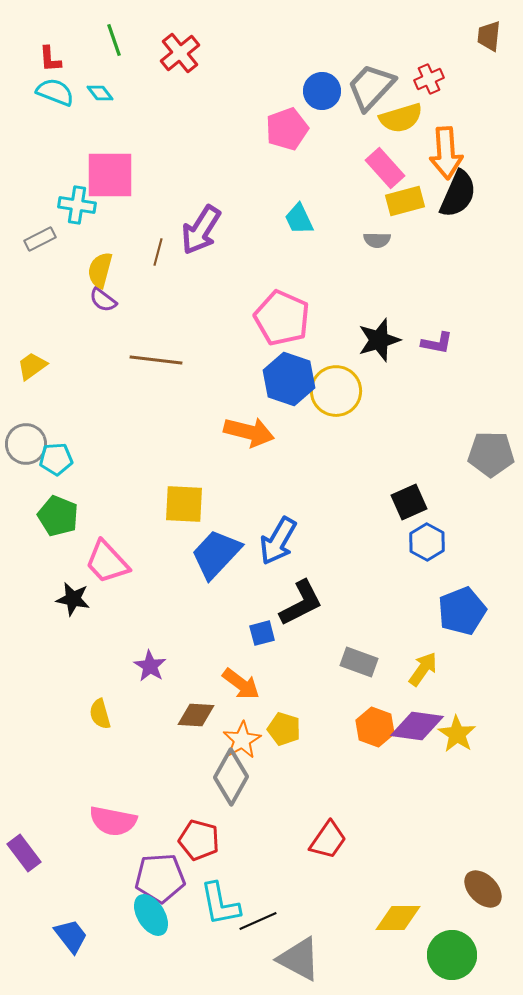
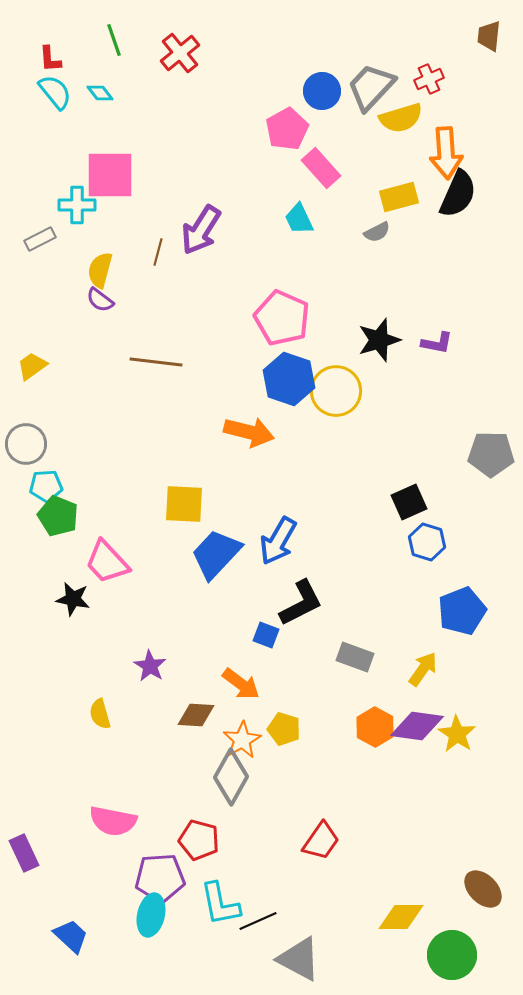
cyan semicircle at (55, 92): rotated 30 degrees clockwise
pink pentagon at (287, 129): rotated 9 degrees counterclockwise
pink rectangle at (385, 168): moved 64 px left
yellow rectangle at (405, 201): moved 6 px left, 4 px up
cyan cross at (77, 205): rotated 9 degrees counterclockwise
gray semicircle at (377, 240): moved 8 px up; rotated 28 degrees counterclockwise
purple semicircle at (103, 300): moved 3 px left
brown line at (156, 360): moved 2 px down
cyan pentagon at (56, 459): moved 10 px left, 27 px down
blue hexagon at (427, 542): rotated 12 degrees counterclockwise
blue square at (262, 633): moved 4 px right, 2 px down; rotated 36 degrees clockwise
gray rectangle at (359, 662): moved 4 px left, 5 px up
orange hexagon at (375, 727): rotated 9 degrees clockwise
red trapezoid at (328, 840): moved 7 px left, 1 px down
purple rectangle at (24, 853): rotated 12 degrees clockwise
cyan ellipse at (151, 915): rotated 45 degrees clockwise
yellow diamond at (398, 918): moved 3 px right, 1 px up
blue trapezoid at (71, 936): rotated 9 degrees counterclockwise
